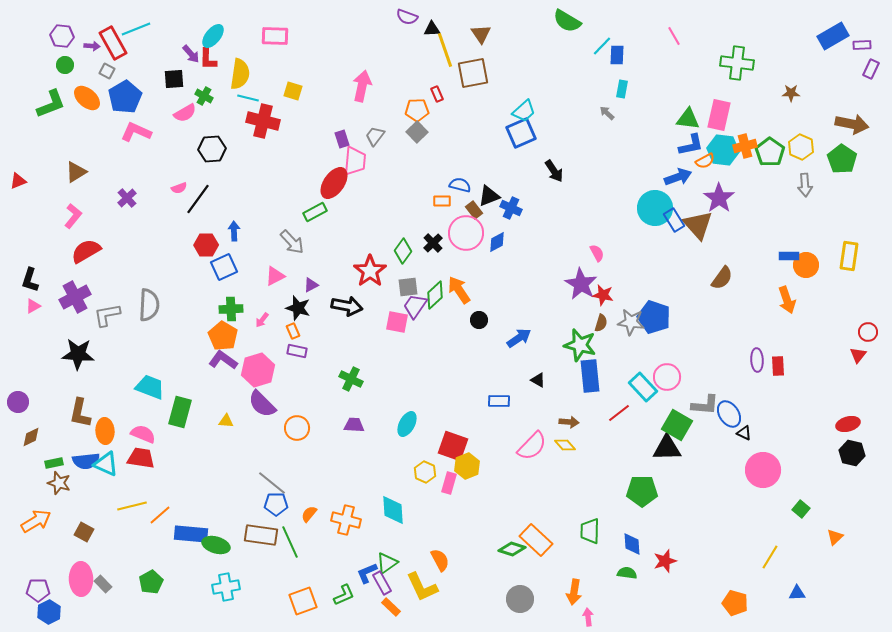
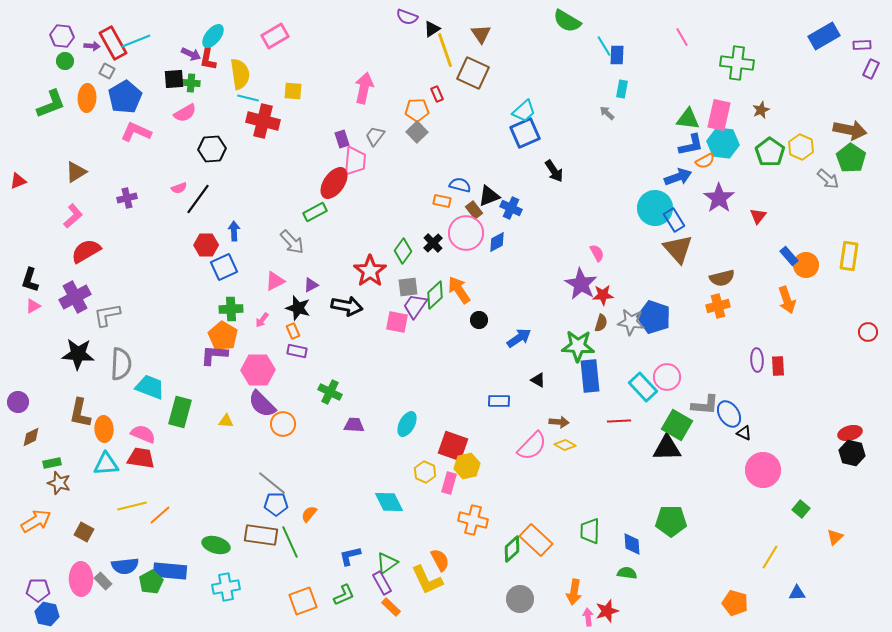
cyan line at (136, 29): moved 12 px down
black triangle at (432, 29): rotated 30 degrees counterclockwise
pink rectangle at (275, 36): rotated 32 degrees counterclockwise
pink line at (674, 36): moved 8 px right, 1 px down
blue rectangle at (833, 36): moved 9 px left
cyan line at (602, 46): moved 2 px right; rotated 75 degrees counterclockwise
purple arrow at (191, 54): rotated 24 degrees counterclockwise
red L-shape at (208, 59): rotated 10 degrees clockwise
green circle at (65, 65): moved 4 px up
brown square at (473, 73): rotated 36 degrees clockwise
yellow semicircle at (240, 74): rotated 16 degrees counterclockwise
pink arrow at (362, 86): moved 2 px right, 2 px down
yellow square at (293, 91): rotated 12 degrees counterclockwise
brown star at (791, 93): moved 30 px left, 17 px down; rotated 24 degrees counterclockwise
green cross at (204, 96): moved 13 px left, 13 px up; rotated 24 degrees counterclockwise
orange ellipse at (87, 98): rotated 52 degrees clockwise
brown arrow at (852, 124): moved 2 px left, 6 px down
blue square at (521, 133): moved 4 px right
orange cross at (745, 146): moved 27 px left, 160 px down
cyan hexagon at (723, 150): moved 7 px up
green pentagon at (842, 159): moved 9 px right, 1 px up
gray arrow at (805, 185): moved 23 px right, 6 px up; rotated 45 degrees counterclockwise
purple cross at (127, 198): rotated 30 degrees clockwise
orange rectangle at (442, 201): rotated 12 degrees clockwise
pink L-shape at (73, 216): rotated 10 degrees clockwise
brown triangle at (698, 225): moved 20 px left, 24 px down
blue rectangle at (789, 256): rotated 48 degrees clockwise
pink triangle at (275, 276): moved 5 px down
brown semicircle at (722, 278): rotated 40 degrees clockwise
red star at (603, 295): rotated 15 degrees counterclockwise
gray semicircle at (149, 305): moved 28 px left, 59 px down
green star at (580, 345): moved 2 px left, 1 px down; rotated 12 degrees counterclockwise
red triangle at (858, 355): moved 100 px left, 139 px up
purple L-shape at (223, 360): moved 9 px left, 5 px up; rotated 32 degrees counterclockwise
pink hexagon at (258, 370): rotated 16 degrees clockwise
green cross at (351, 379): moved 21 px left, 13 px down
red line at (619, 413): moved 8 px down; rotated 35 degrees clockwise
brown arrow at (569, 422): moved 10 px left
red ellipse at (848, 424): moved 2 px right, 9 px down
orange circle at (297, 428): moved 14 px left, 4 px up
orange ellipse at (105, 431): moved 1 px left, 2 px up
yellow diamond at (565, 445): rotated 20 degrees counterclockwise
blue semicircle at (86, 461): moved 39 px right, 105 px down
green rectangle at (54, 463): moved 2 px left
cyan triangle at (106, 464): rotated 28 degrees counterclockwise
yellow hexagon at (467, 466): rotated 10 degrees clockwise
green pentagon at (642, 491): moved 29 px right, 30 px down
cyan diamond at (393, 510): moved 4 px left, 8 px up; rotated 24 degrees counterclockwise
orange cross at (346, 520): moved 127 px right
blue rectangle at (191, 534): moved 21 px left, 37 px down
green diamond at (512, 549): rotated 60 degrees counterclockwise
red star at (665, 561): moved 58 px left, 50 px down
blue L-shape at (367, 573): moved 17 px left, 17 px up; rotated 10 degrees clockwise
gray rectangle at (103, 584): moved 3 px up
yellow L-shape at (422, 587): moved 5 px right, 7 px up
blue hexagon at (49, 612): moved 2 px left, 2 px down; rotated 20 degrees counterclockwise
